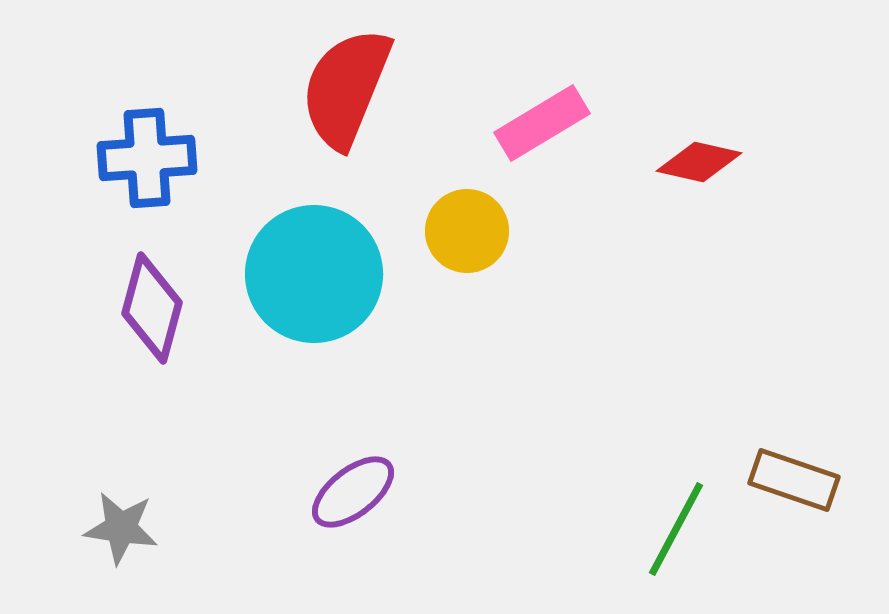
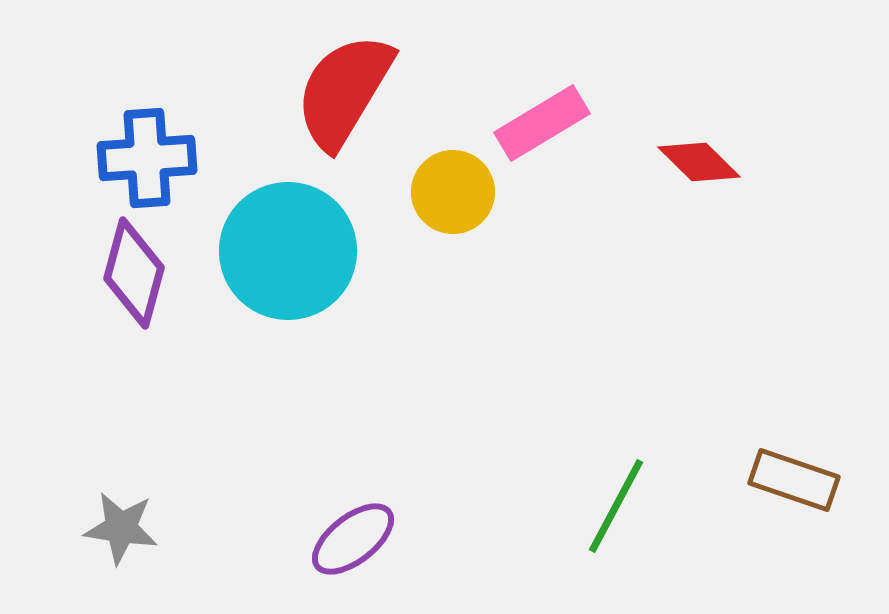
red semicircle: moved 2 px left, 3 px down; rotated 9 degrees clockwise
red diamond: rotated 32 degrees clockwise
yellow circle: moved 14 px left, 39 px up
cyan circle: moved 26 px left, 23 px up
purple diamond: moved 18 px left, 35 px up
purple ellipse: moved 47 px down
green line: moved 60 px left, 23 px up
